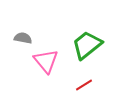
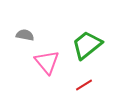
gray semicircle: moved 2 px right, 3 px up
pink triangle: moved 1 px right, 1 px down
